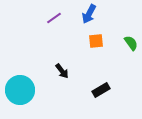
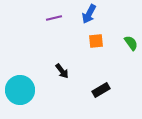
purple line: rotated 21 degrees clockwise
